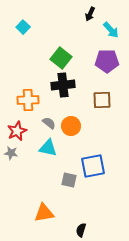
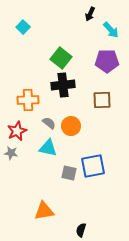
gray square: moved 7 px up
orange triangle: moved 2 px up
